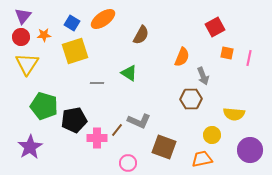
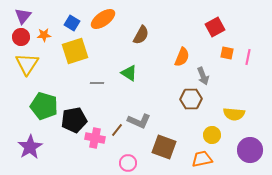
pink line: moved 1 px left, 1 px up
pink cross: moved 2 px left; rotated 12 degrees clockwise
